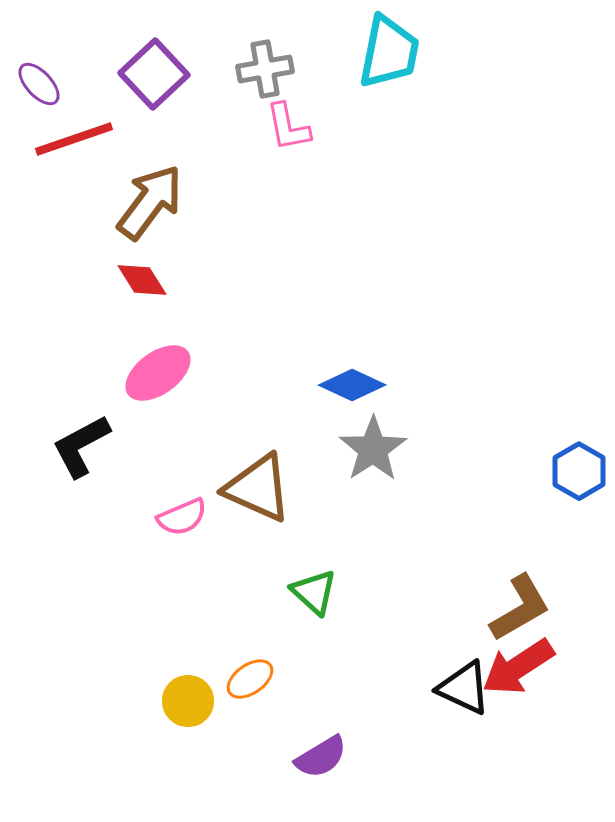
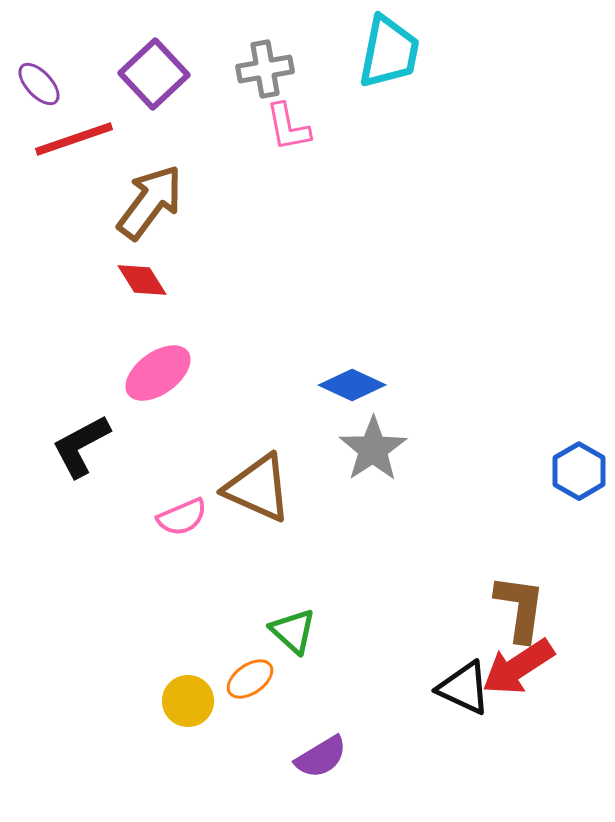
green triangle: moved 21 px left, 39 px down
brown L-shape: rotated 52 degrees counterclockwise
